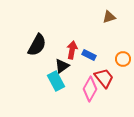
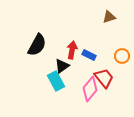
orange circle: moved 1 px left, 3 px up
pink diamond: rotated 10 degrees clockwise
